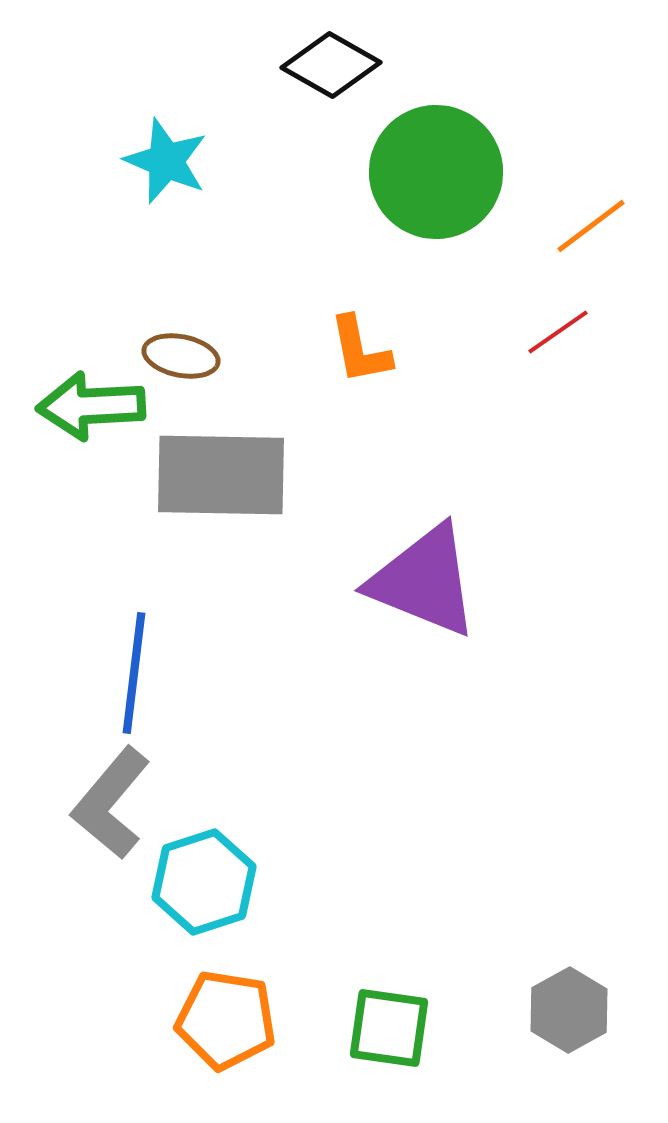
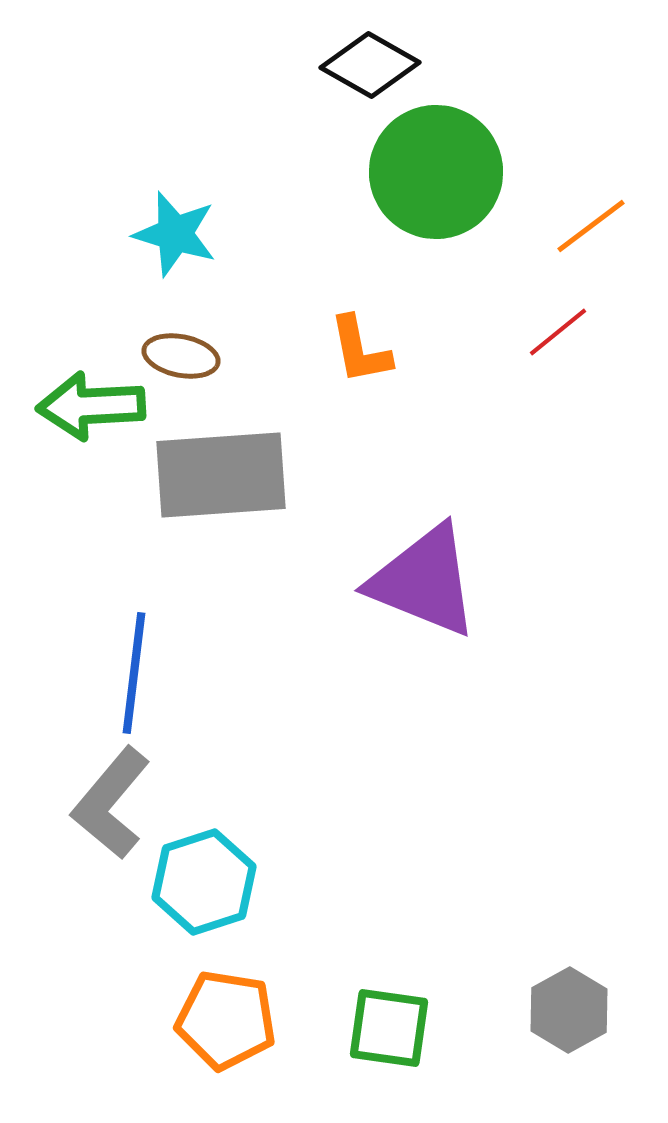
black diamond: moved 39 px right
cyan star: moved 9 px right, 73 px down; rotated 6 degrees counterclockwise
red line: rotated 4 degrees counterclockwise
gray rectangle: rotated 5 degrees counterclockwise
